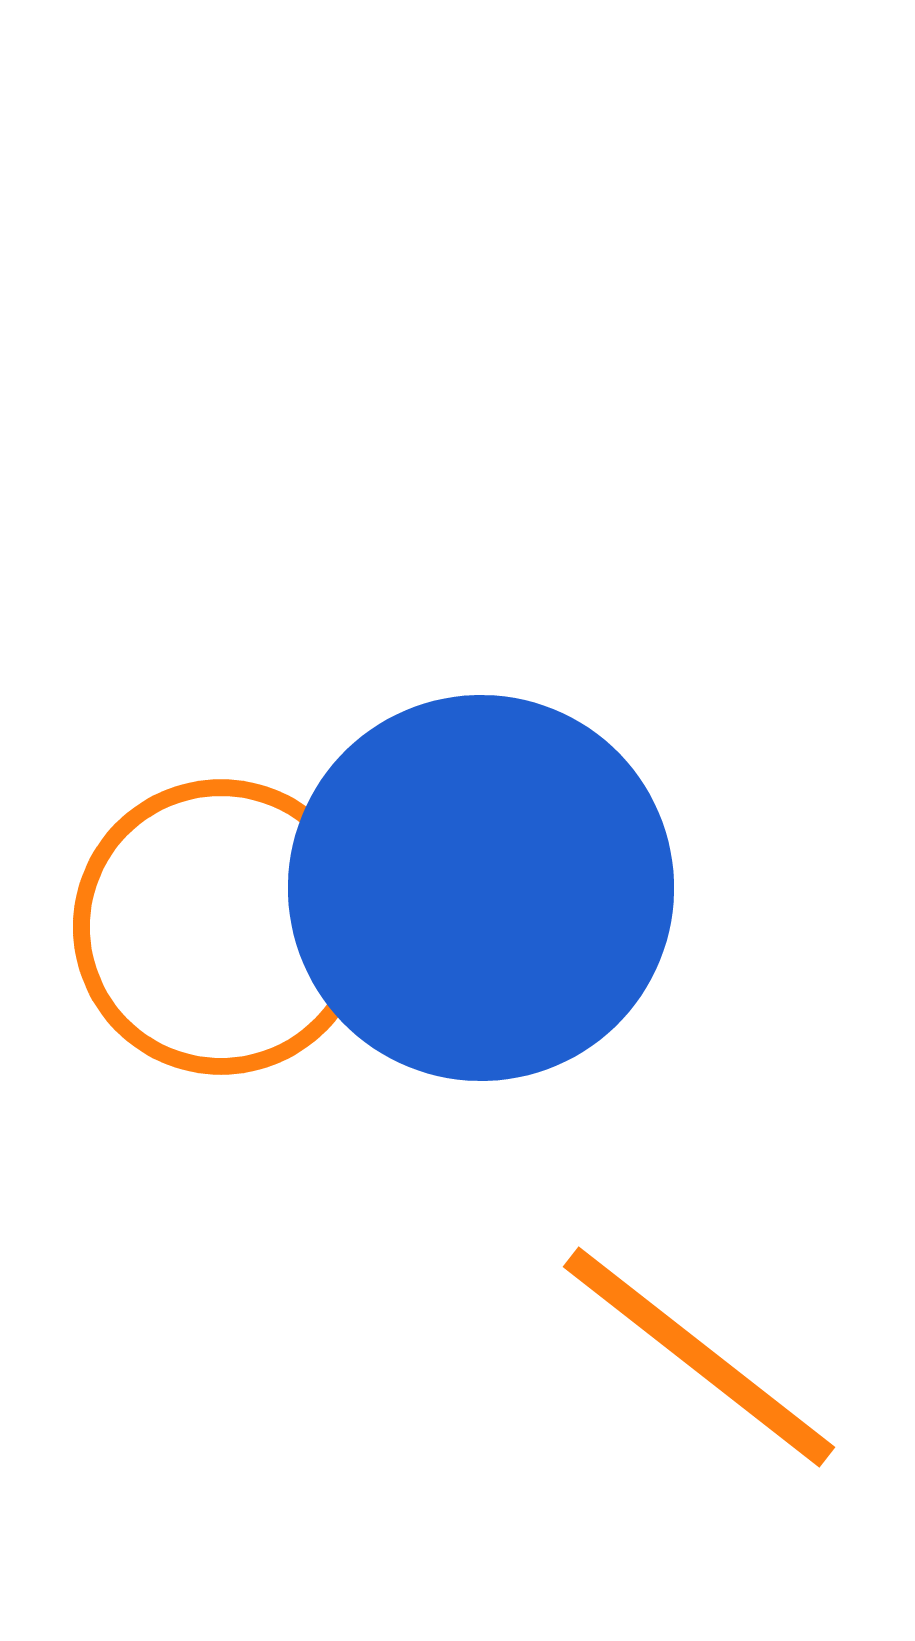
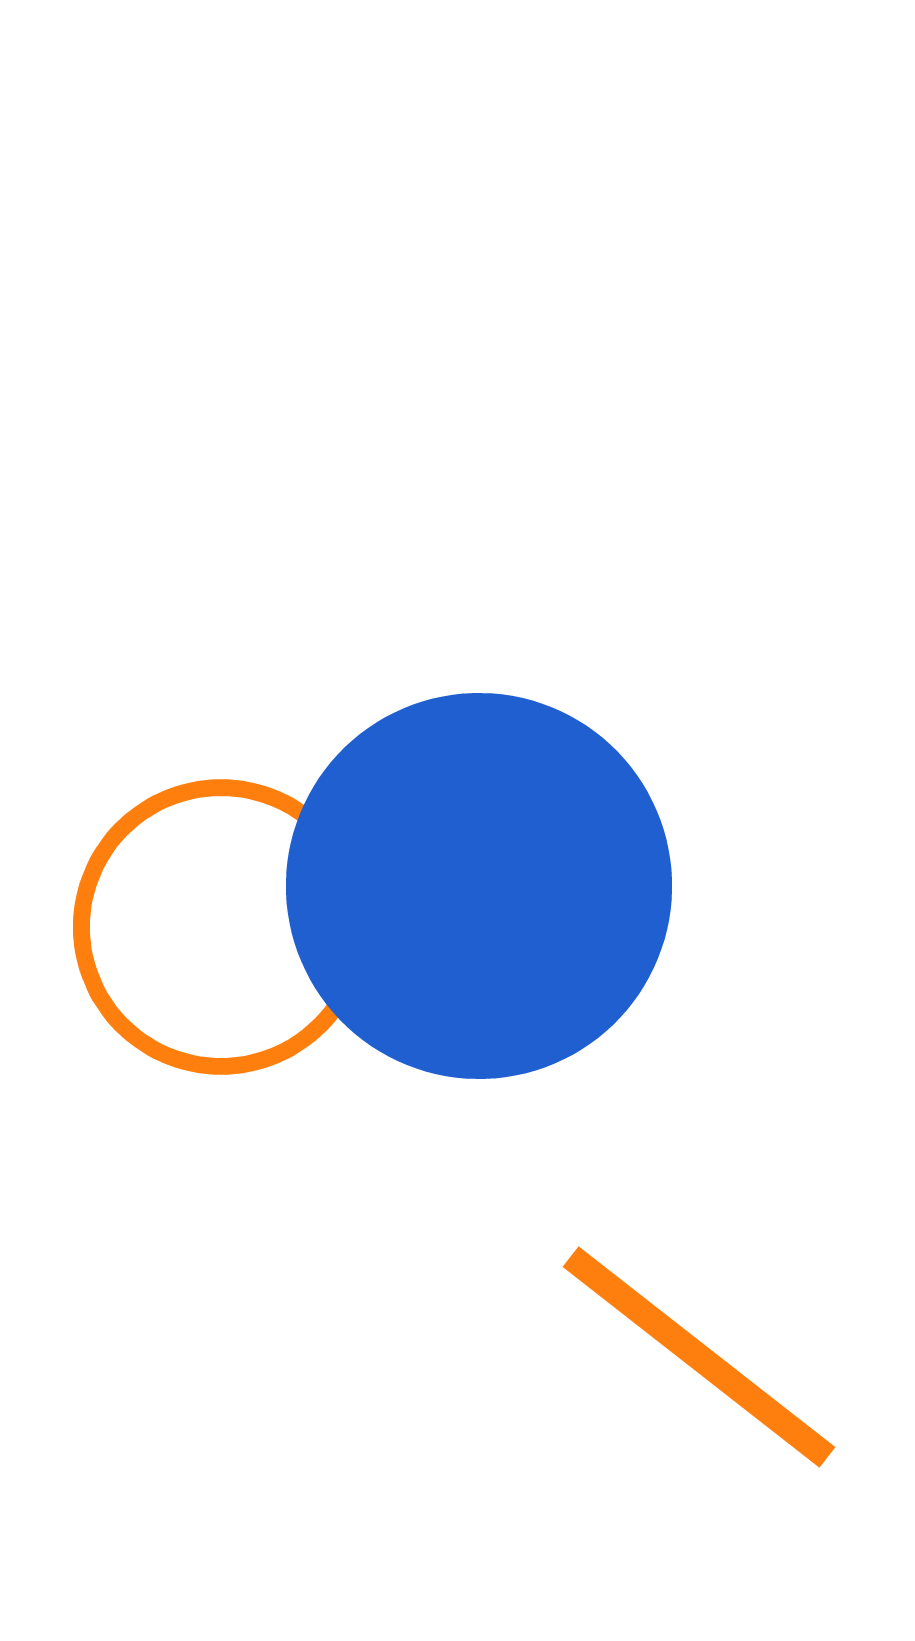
blue circle: moved 2 px left, 2 px up
